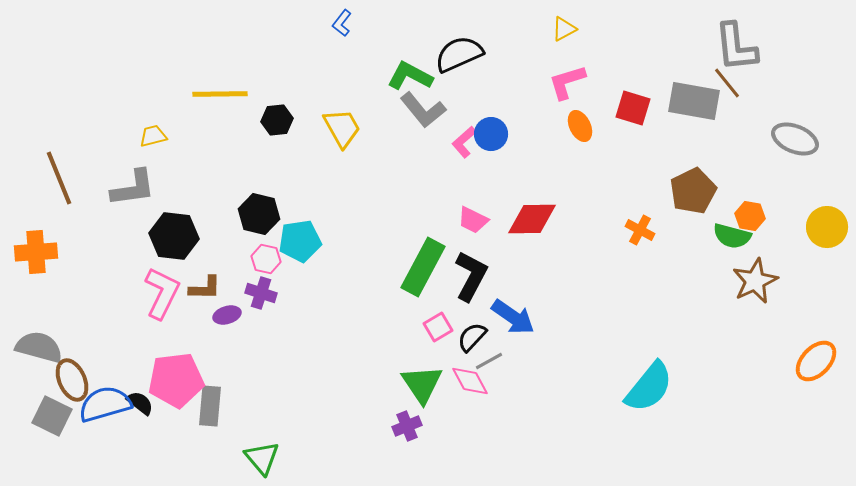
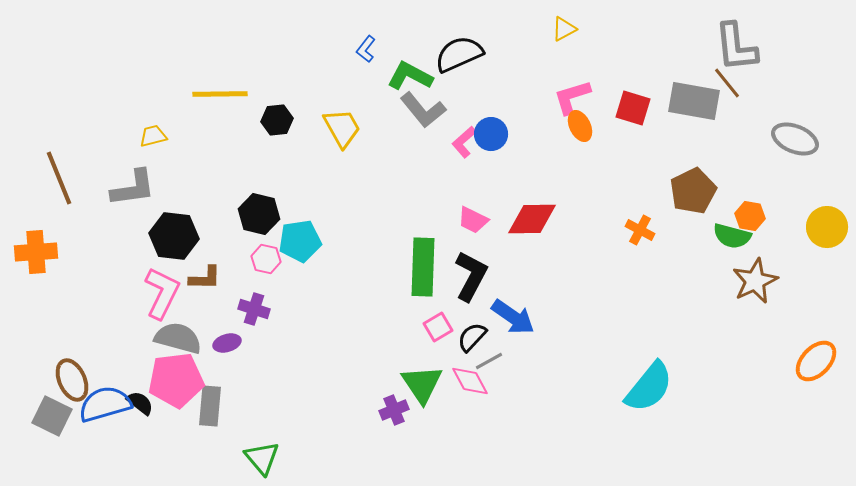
blue L-shape at (342, 23): moved 24 px right, 26 px down
pink L-shape at (567, 82): moved 5 px right, 15 px down
green rectangle at (423, 267): rotated 26 degrees counterclockwise
brown L-shape at (205, 288): moved 10 px up
purple cross at (261, 293): moved 7 px left, 16 px down
purple ellipse at (227, 315): moved 28 px down
gray semicircle at (39, 347): moved 139 px right, 9 px up
purple cross at (407, 426): moved 13 px left, 16 px up
